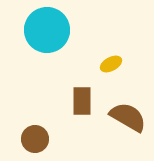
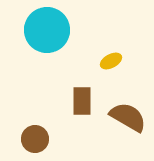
yellow ellipse: moved 3 px up
